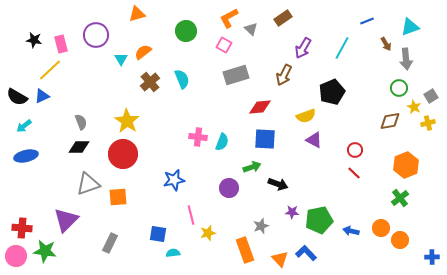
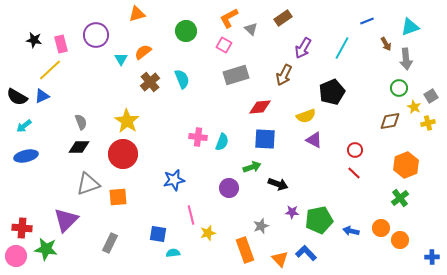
green star at (45, 251): moved 1 px right, 2 px up
